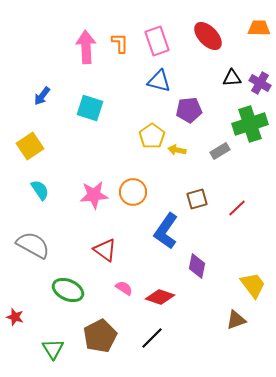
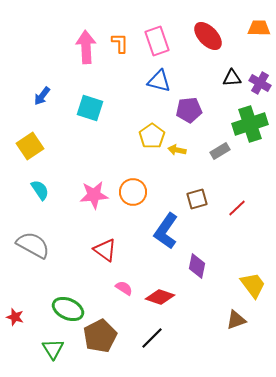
green ellipse: moved 19 px down
